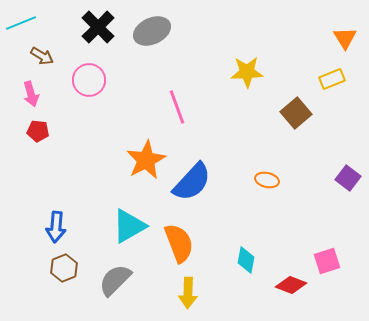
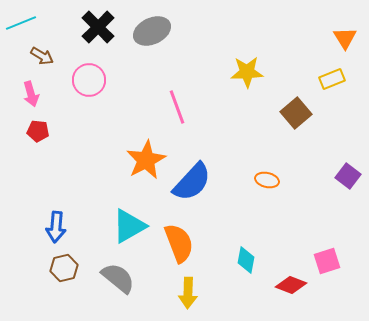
purple square: moved 2 px up
brown hexagon: rotated 8 degrees clockwise
gray semicircle: moved 3 px right, 2 px up; rotated 84 degrees clockwise
